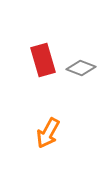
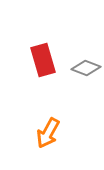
gray diamond: moved 5 px right
